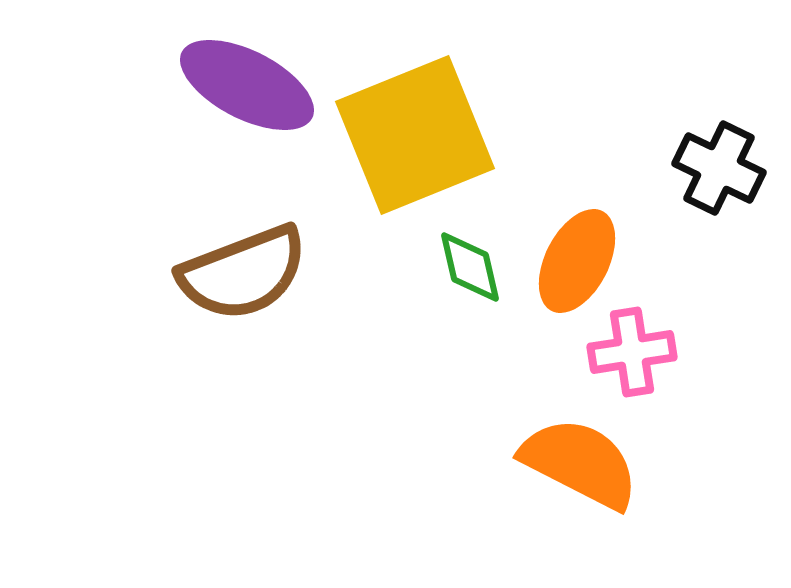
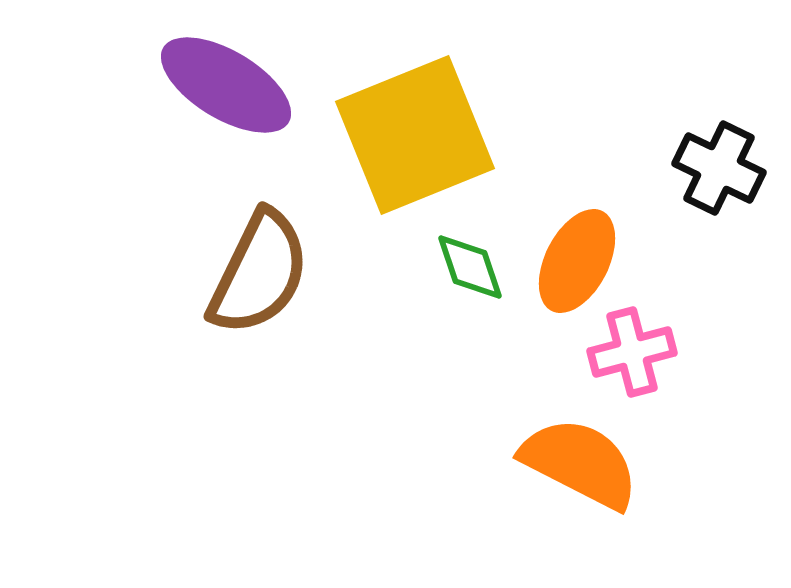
purple ellipse: moved 21 px left; rotated 4 degrees clockwise
green diamond: rotated 6 degrees counterclockwise
brown semicircle: moved 16 px right; rotated 43 degrees counterclockwise
pink cross: rotated 6 degrees counterclockwise
